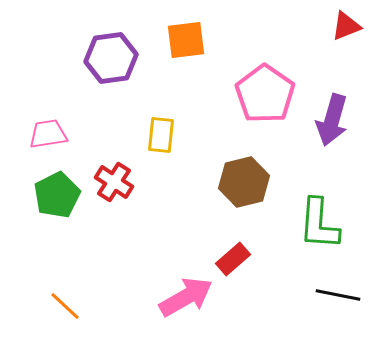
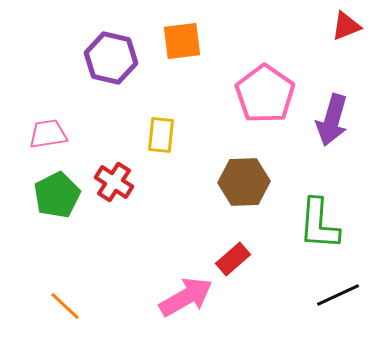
orange square: moved 4 px left, 1 px down
purple hexagon: rotated 21 degrees clockwise
brown hexagon: rotated 12 degrees clockwise
black line: rotated 36 degrees counterclockwise
